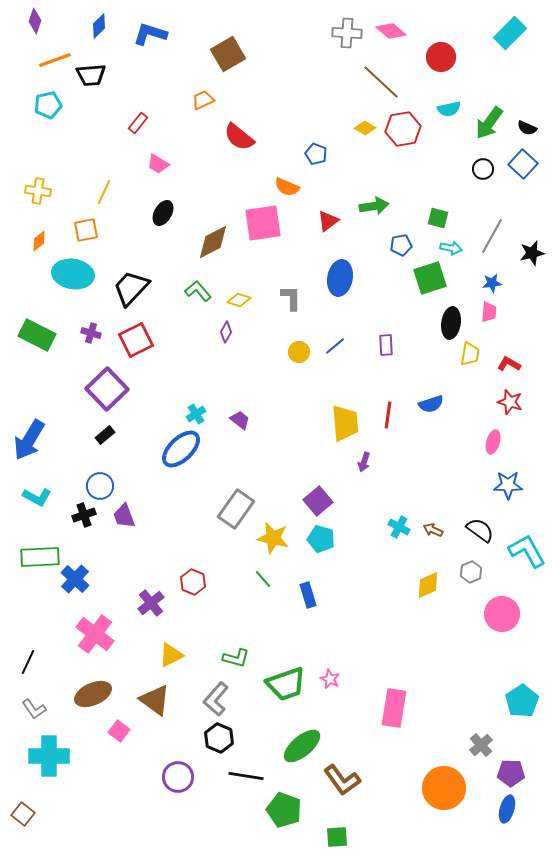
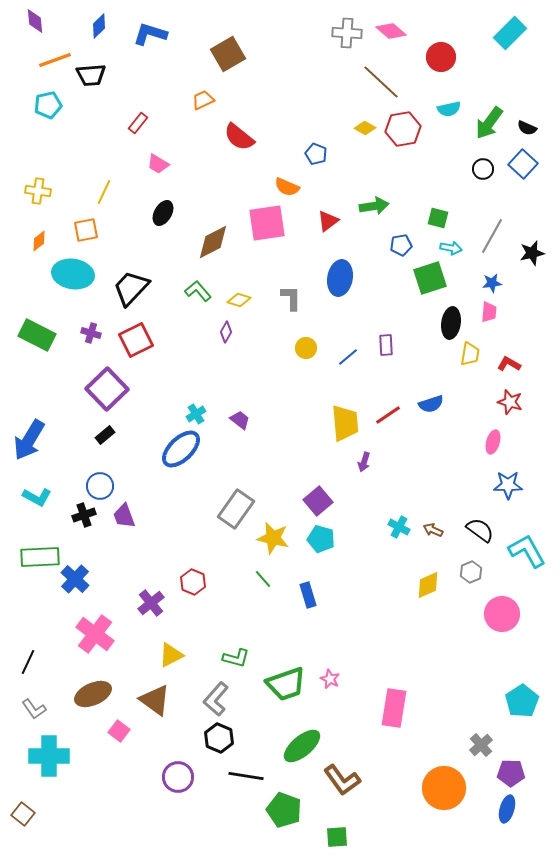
purple diamond at (35, 21): rotated 25 degrees counterclockwise
pink square at (263, 223): moved 4 px right
blue line at (335, 346): moved 13 px right, 11 px down
yellow circle at (299, 352): moved 7 px right, 4 px up
red line at (388, 415): rotated 48 degrees clockwise
